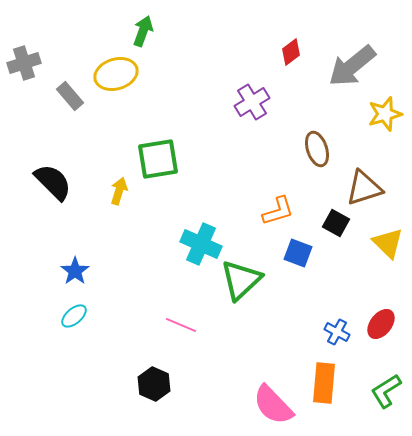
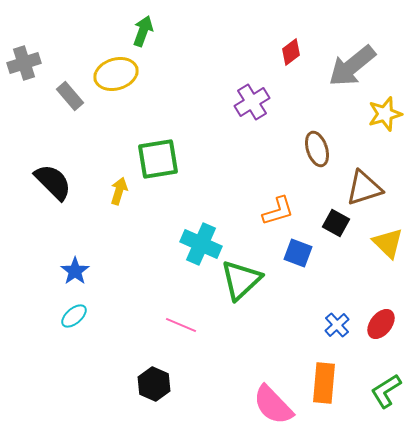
blue cross: moved 7 px up; rotated 20 degrees clockwise
